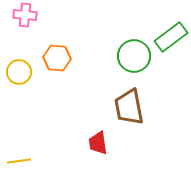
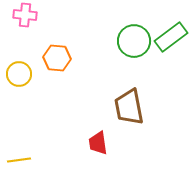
green circle: moved 15 px up
yellow circle: moved 2 px down
yellow line: moved 1 px up
